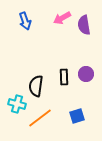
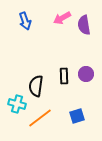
black rectangle: moved 1 px up
